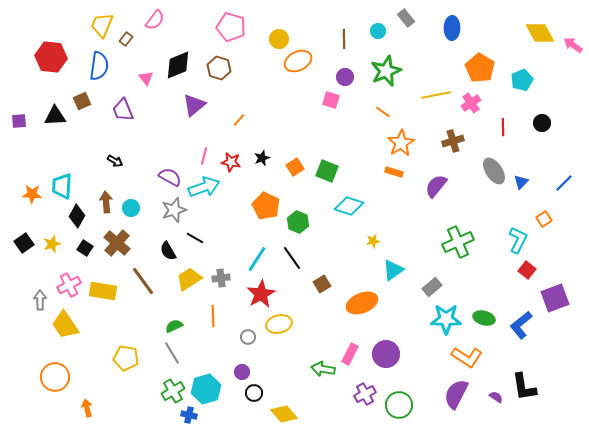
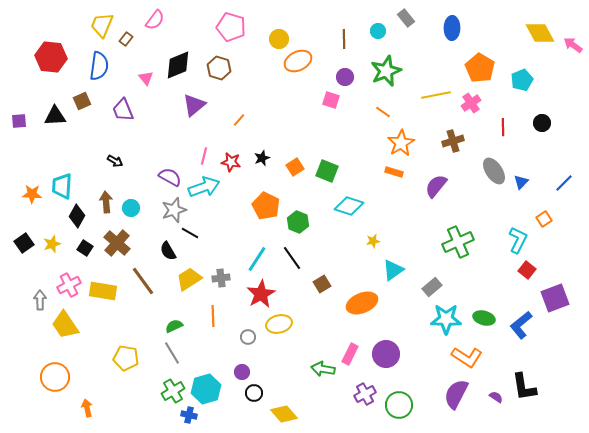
black line at (195, 238): moved 5 px left, 5 px up
